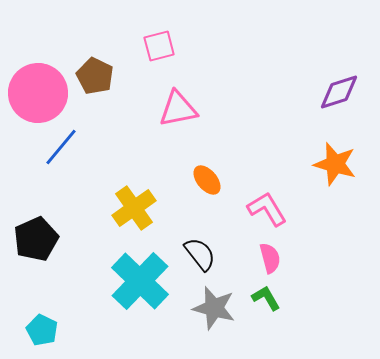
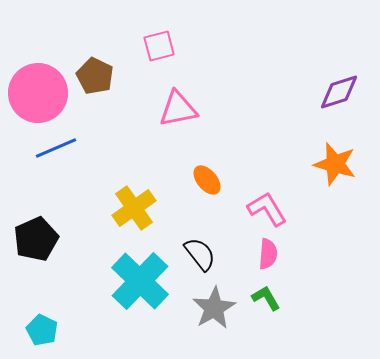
blue line: moved 5 px left, 1 px down; rotated 27 degrees clockwise
pink semicircle: moved 2 px left, 4 px up; rotated 20 degrees clockwise
gray star: rotated 27 degrees clockwise
